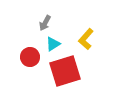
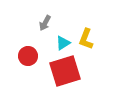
yellow L-shape: rotated 20 degrees counterclockwise
cyan triangle: moved 10 px right, 1 px up
red circle: moved 2 px left, 1 px up
